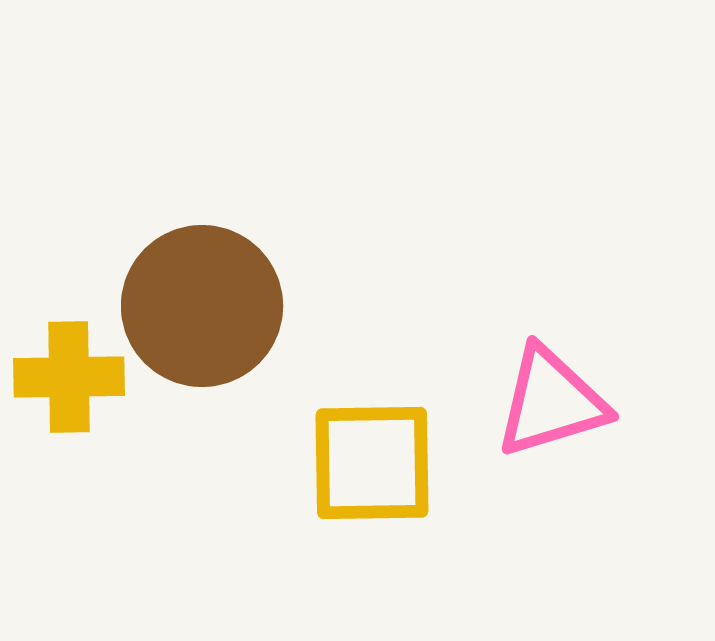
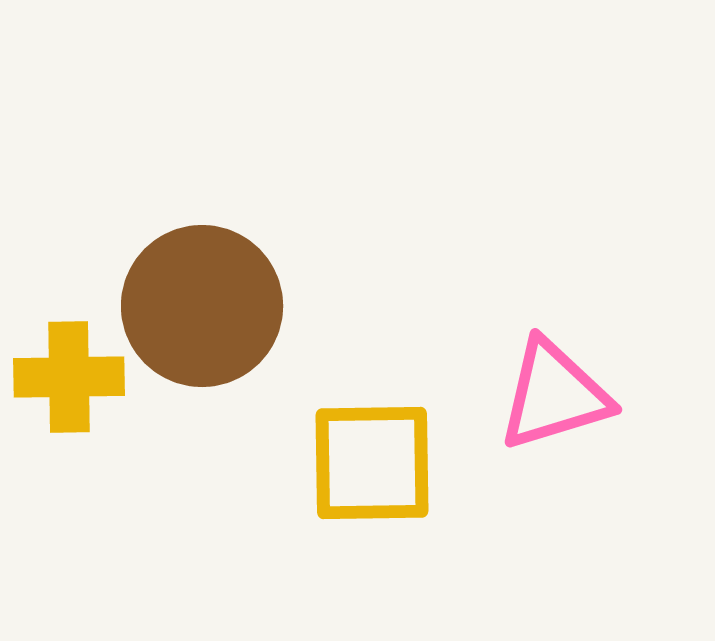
pink triangle: moved 3 px right, 7 px up
